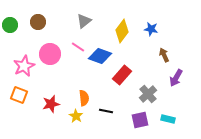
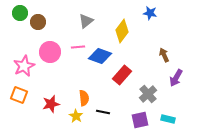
gray triangle: moved 2 px right
green circle: moved 10 px right, 12 px up
blue star: moved 1 px left, 16 px up
pink line: rotated 40 degrees counterclockwise
pink circle: moved 2 px up
black line: moved 3 px left, 1 px down
